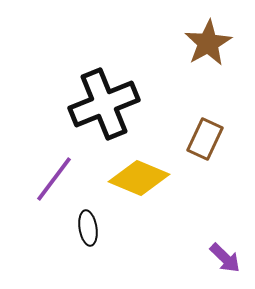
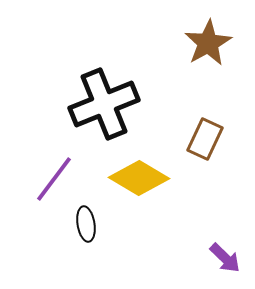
yellow diamond: rotated 8 degrees clockwise
black ellipse: moved 2 px left, 4 px up
